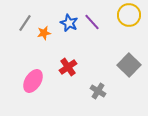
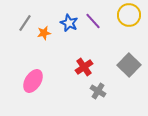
purple line: moved 1 px right, 1 px up
red cross: moved 16 px right
